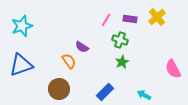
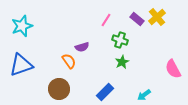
purple rectangle: moved 7 px right; rotated 32 degrees clockwise
purple semicircle: rotated 48 degrees counterclockwise
cyan arrow: rotated 64 degrees counterclockwise
